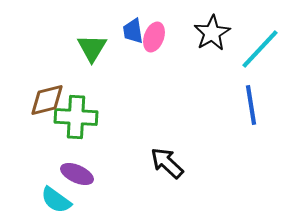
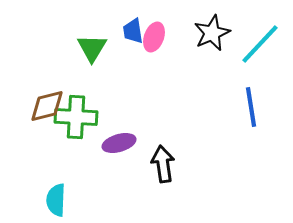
black star: rotated 6 degrees clockwise
cyan line: moved 5 px up
brown diamond: moved 6 px down
blue line: moved 2 px down
black arrow: moved 4 px left, 1 px down; rotated 39 degrees clockwise
purple ellipse: moved 42 px right, 31 px up; rotated 40 degrees counterclockwise
cyan semicircle: rotated 56 degrees clockwise
